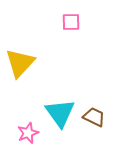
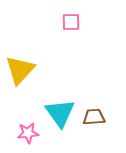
yellow triangle: moved 7 px down
brown trapezoid: rotated 30 degrees counterclockwise
pink star: rotated 15 degrees clockwise
